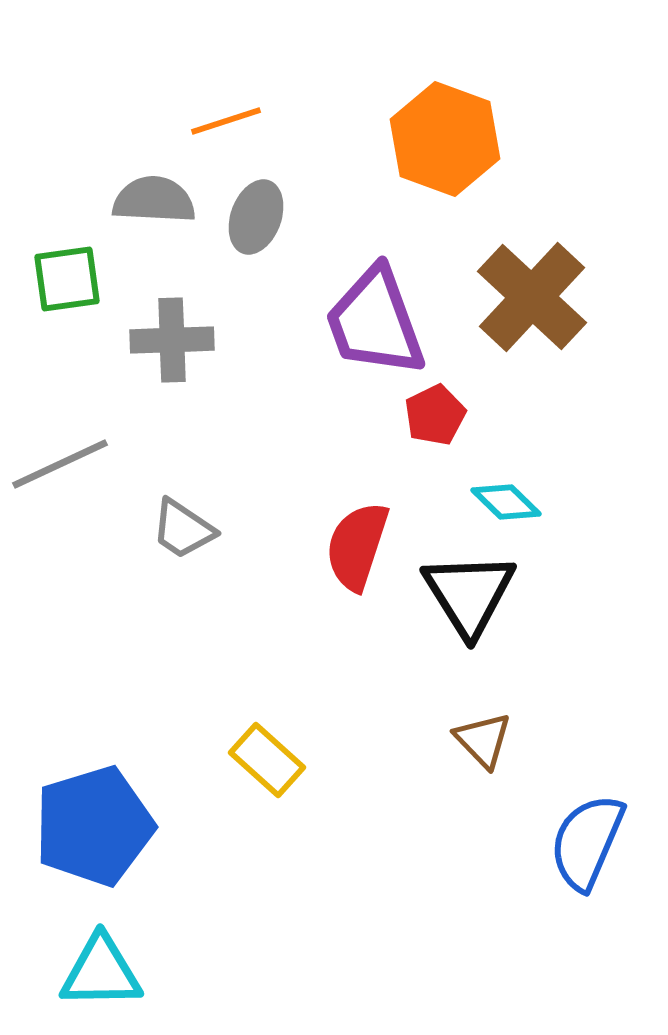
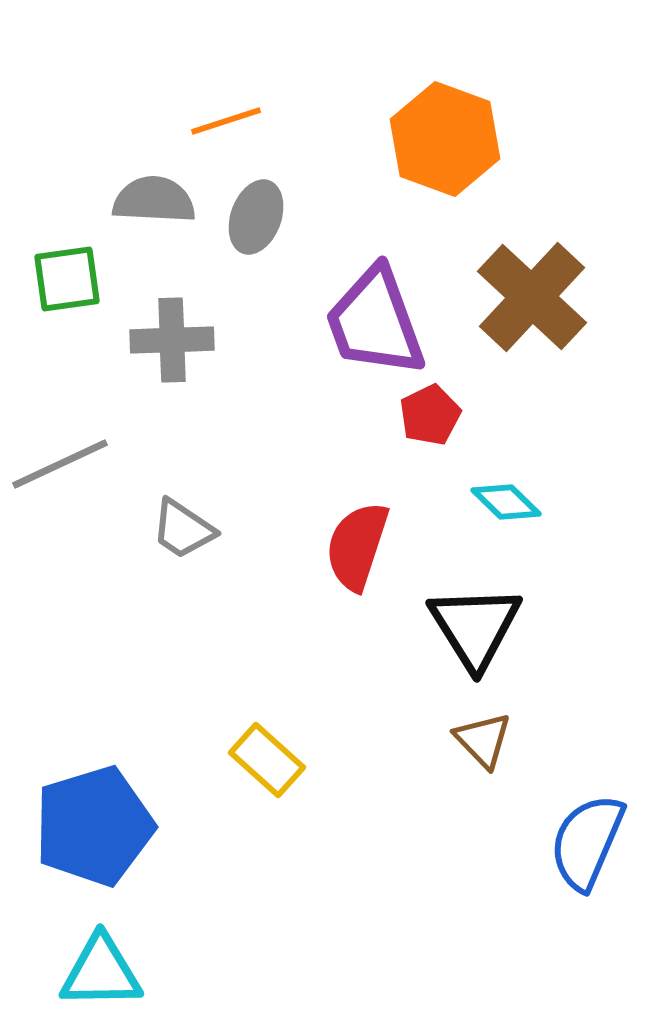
red pentagon: moved 5 px left
black triangle: moved 6 px right, 33 px down
